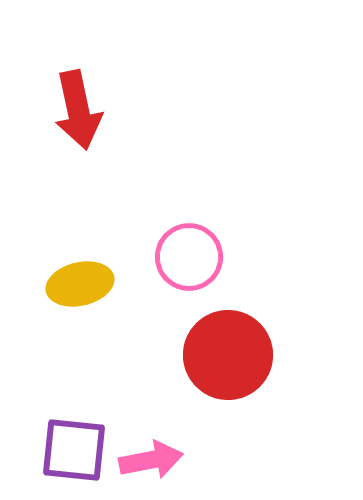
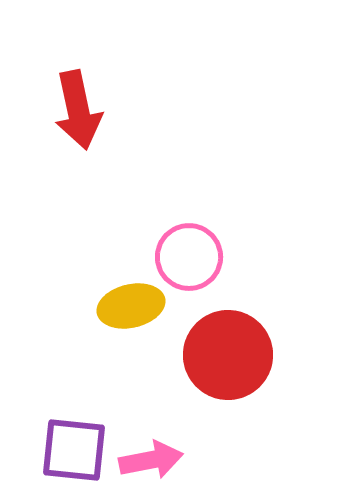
yellow ellipse: moved 51 px right, 22 px down
